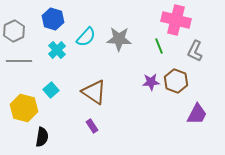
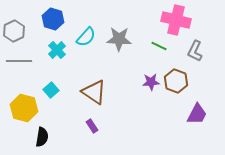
green line: rotated 42 degrees counterclockwise
